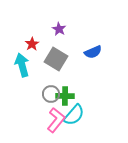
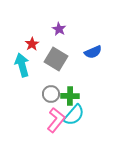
green cross: moved 5 px right
